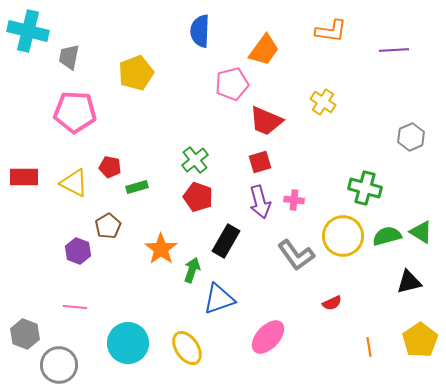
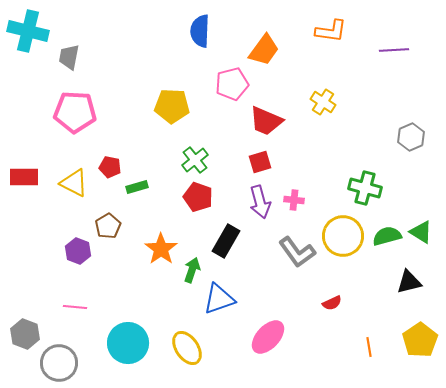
yellow pentagon at (136, 73): moved 36 px right, 33 px down; rotated 24 degrees clockwise
gray L-shape at (296, 255): moved 1 px right, 3 px up
gray circle at (59, 365): moved 2 px up
